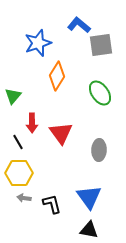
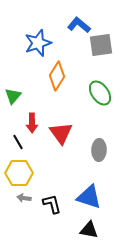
blue triangle: rotated 36 degrees counterclockwise
